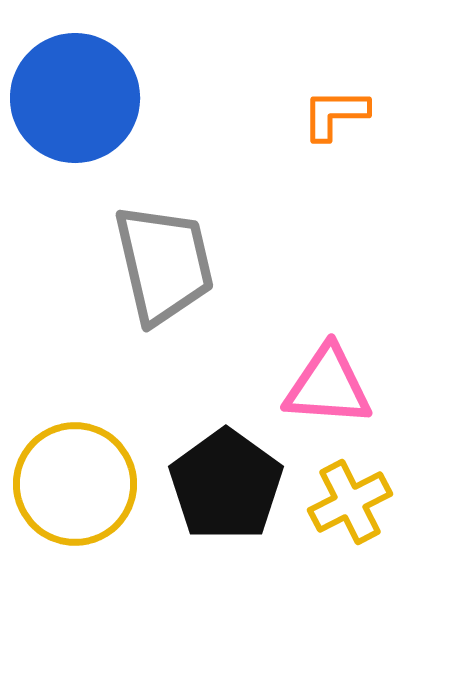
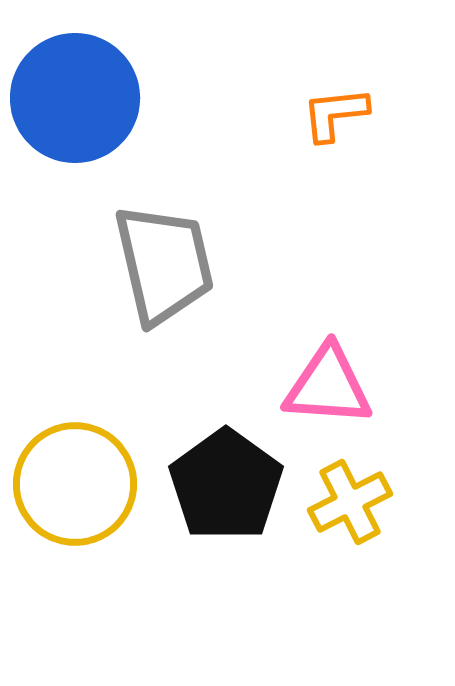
orange L-shape: rotated 6 degrees counterclockwise
